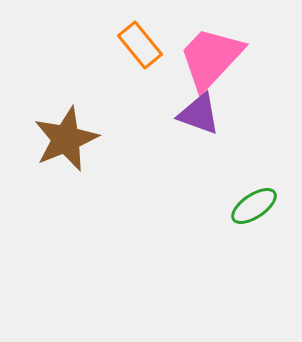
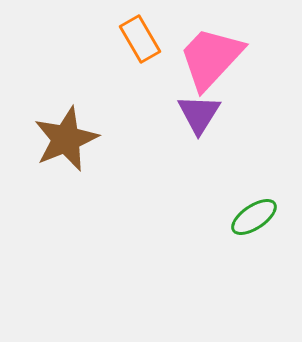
orange rectangle: moved 6 px up; rotated 9 degrees clockwise
purple triangle: rotated 42 degrees clockwise
green ellipse: moved 11 px down
